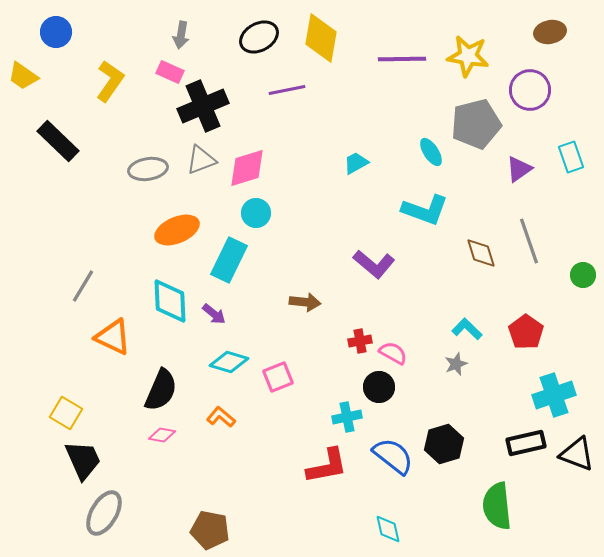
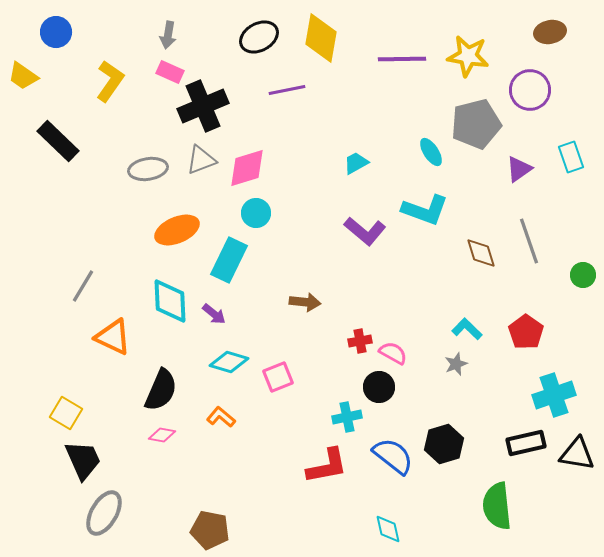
gray arrow at (181, 35): moved 13 px left
purple L-shape at (374, 264): moved 9 px left, 33 px up
black triangle at (577, 454): rotated 12 degrees counterclockwise
